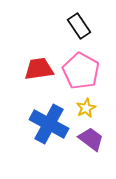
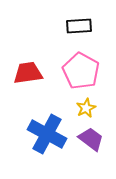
black rectangle: rotated 60 degrees counterclockwise
red trapezoid: moved 11 px left, 4 px down
blue cross: moved 2 px left, 10 px down
